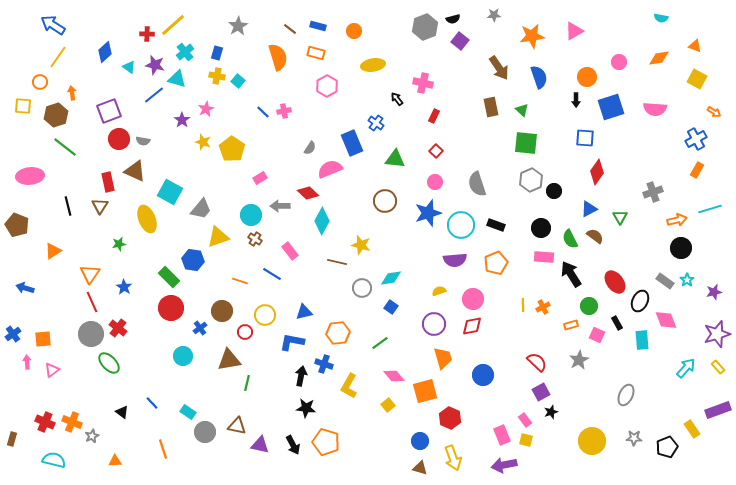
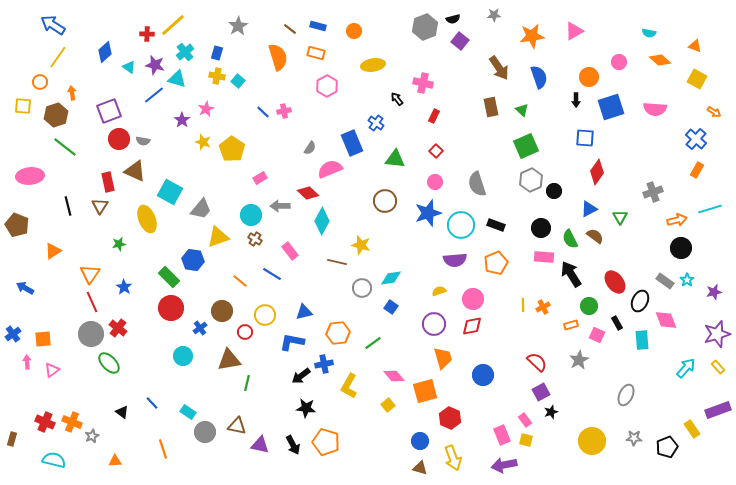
cyan semicircle at (661, 18): moved 12 px left, 15 px down
orange diamond at (659, 58): moved 1 px right, 2 px down; rotated 50 degrees clockwise
orange circle at (587, 77): moved 2 px right
blue cross at (696, 139): rotated 20 degrees counterclockwise
green square at (526, 143): moved 3 px down; rotated 30 degrees counterclockwise
orange line at (240, 281): rotated 21 degrees clockwise
blue arrow at (25, 288): rotated 12 degrees clockwise
green line at (380, 343): moved 7 px left
blue cross at (324, 364): rotated 30 degrees counterclockwise
black arrow at (301, 376): rotated 138 degrees counterclockwise
